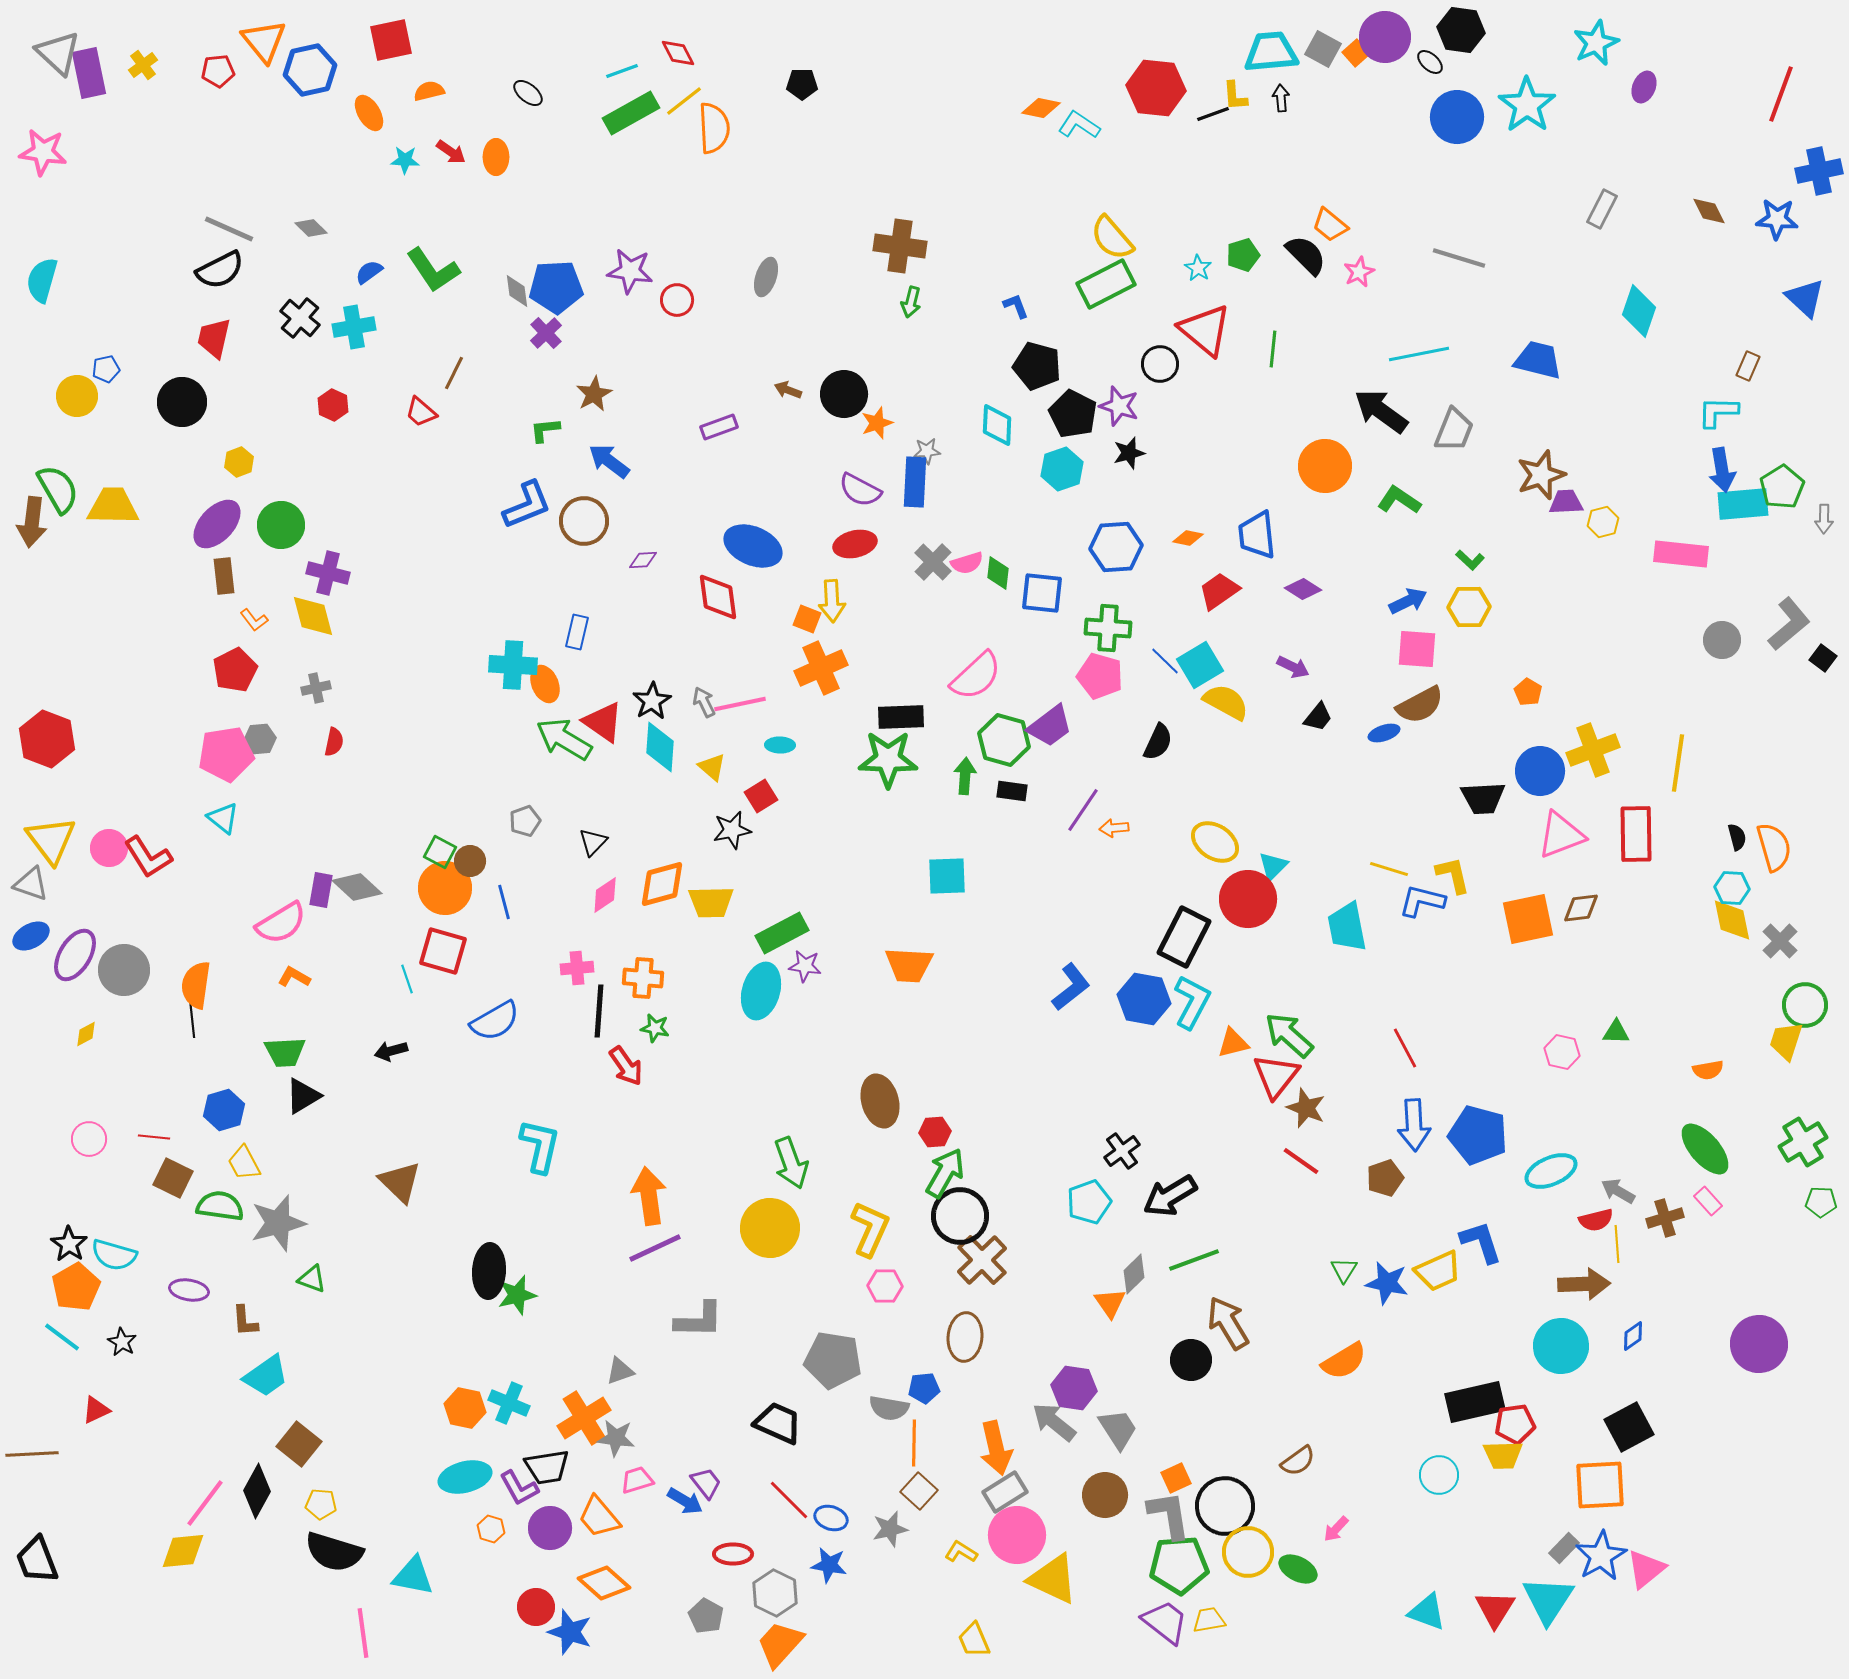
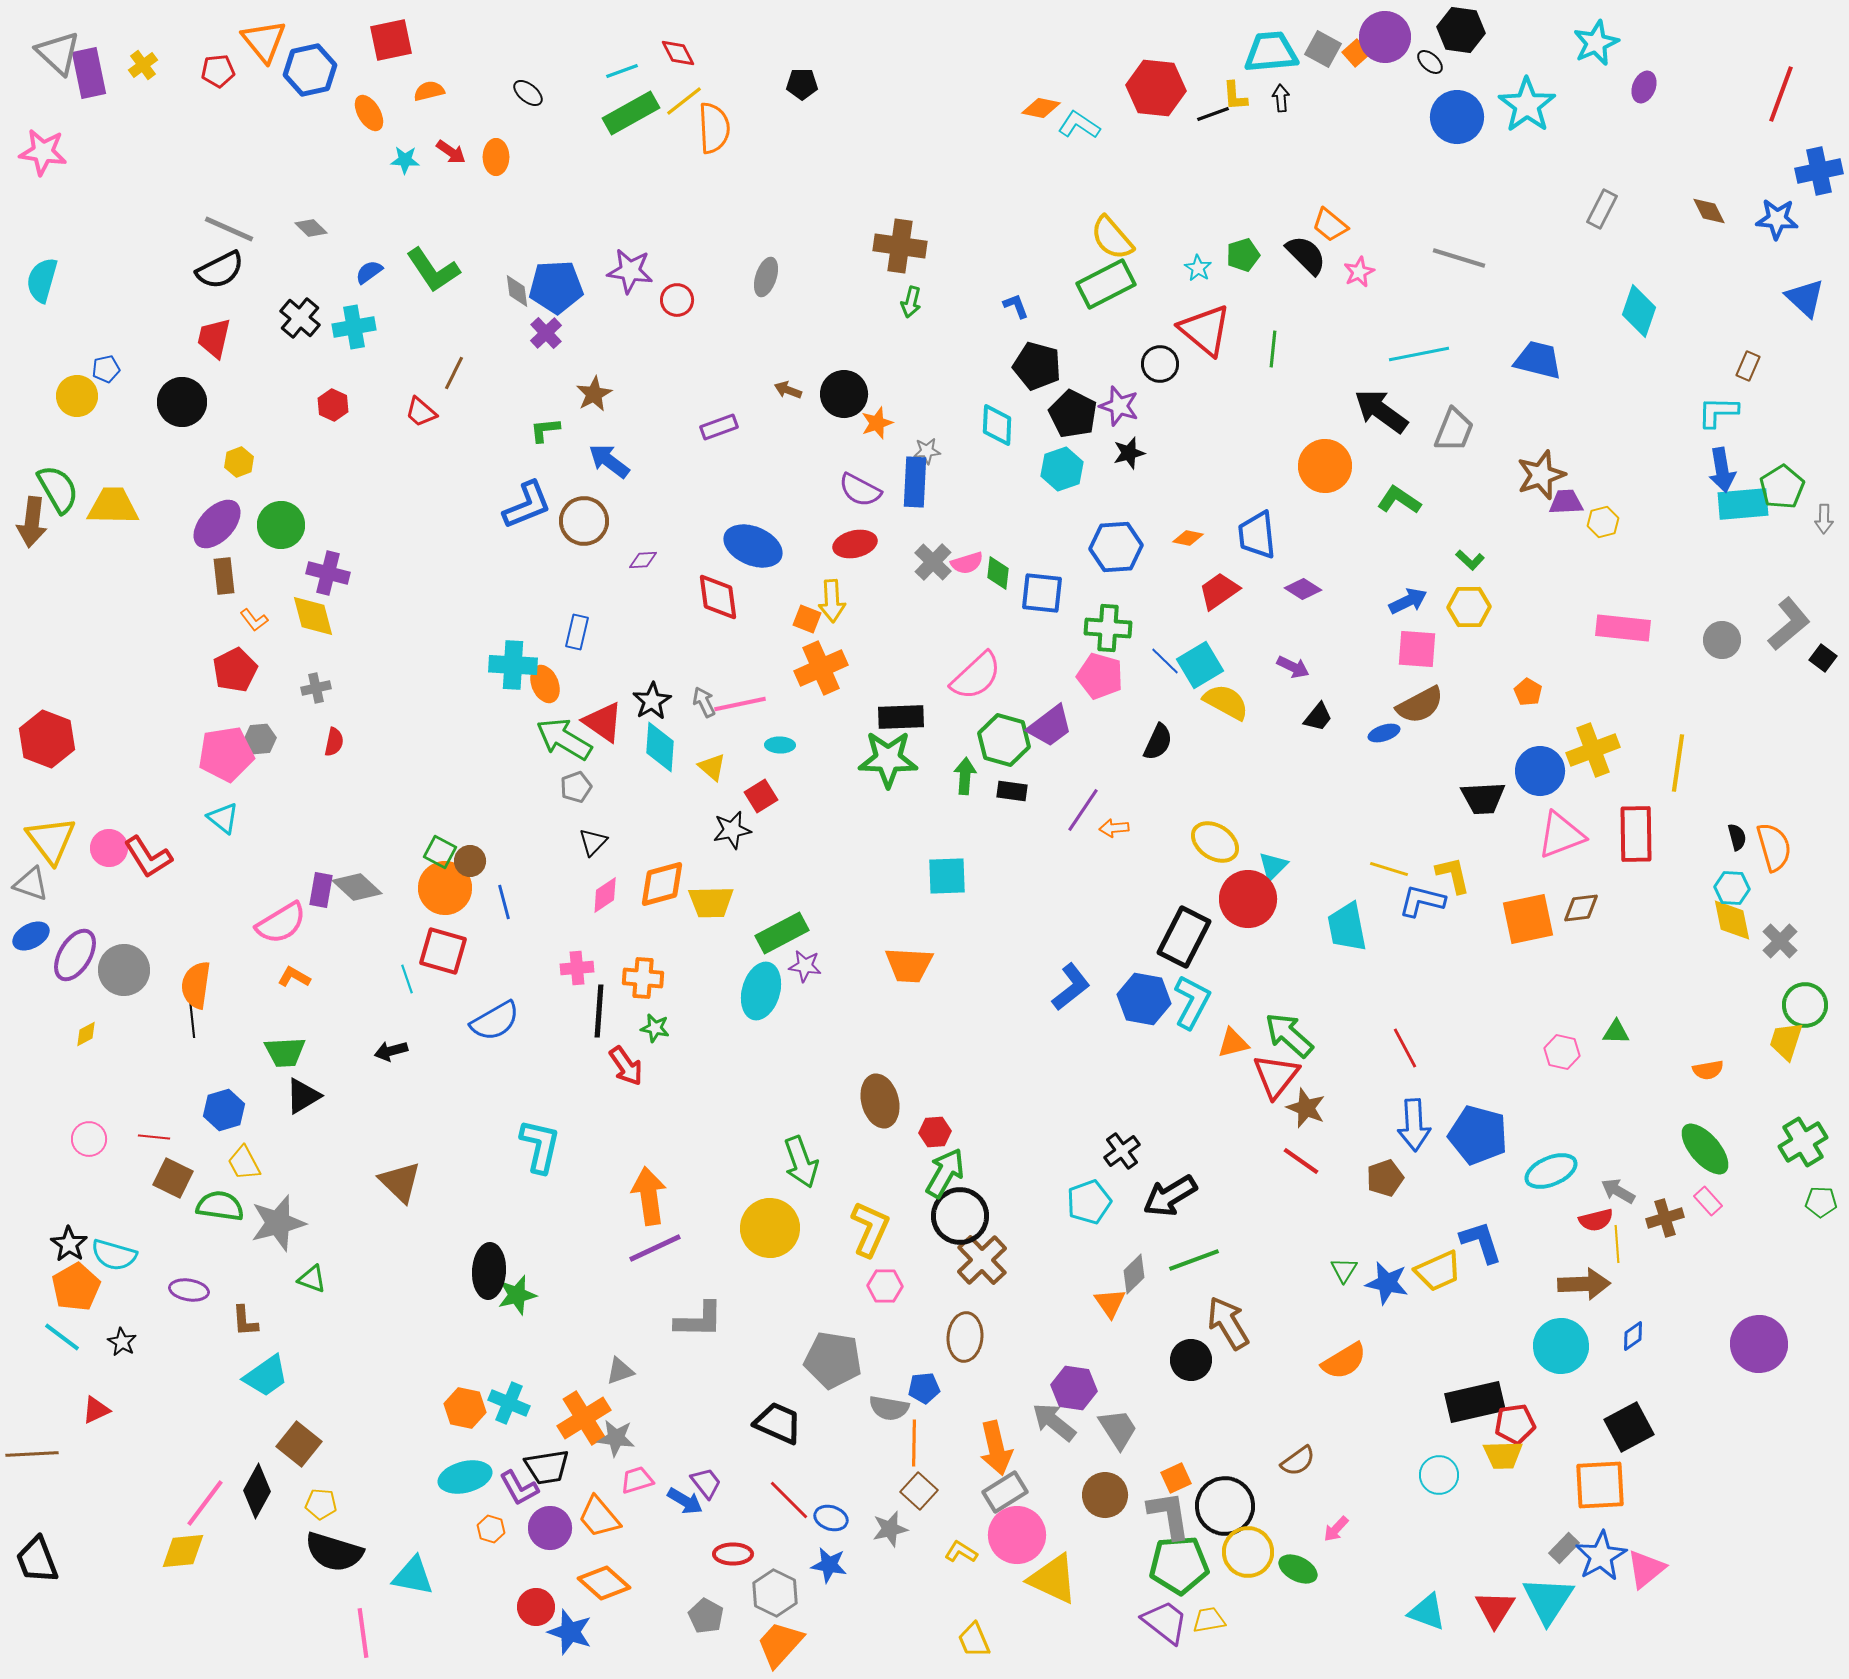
pink rectangle at (1681, 554): moved 58 px left, 74 px down
gray pentagon at (525, 821): moved 51 px right, 34 px up
green arrow at (791, 1163): moved 10 px right, 1 px up
